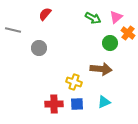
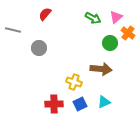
blue square: moved 3 px right; rotated 24 degrees counterclockwise
